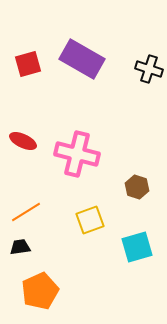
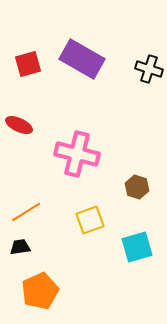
red ellipse: moved 4 px left, 16 px up
